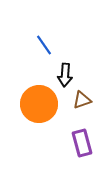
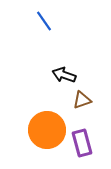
blue line: moved 24 px up
black arrow: moved 1 px left; rotated 105 degrees clockwise
orange circle: moved 8 px right, 26 px down
